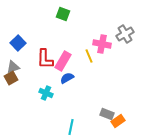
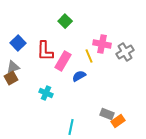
green square: moved 2 px right, 7 px down; rotated 24 degrees clockwise
gray cross: moved 18 px down
red L-shape: moved 8 px up
blue semicircle: moved 12 px right, 2 px up
